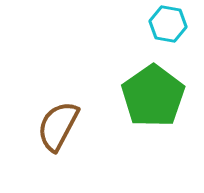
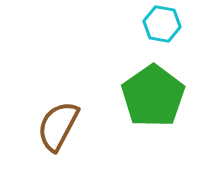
cyan hexagon: moved 6 px left
